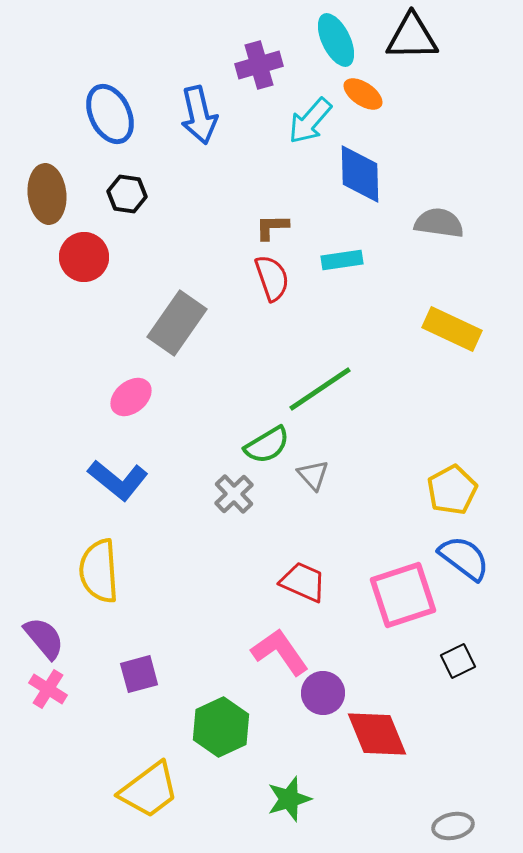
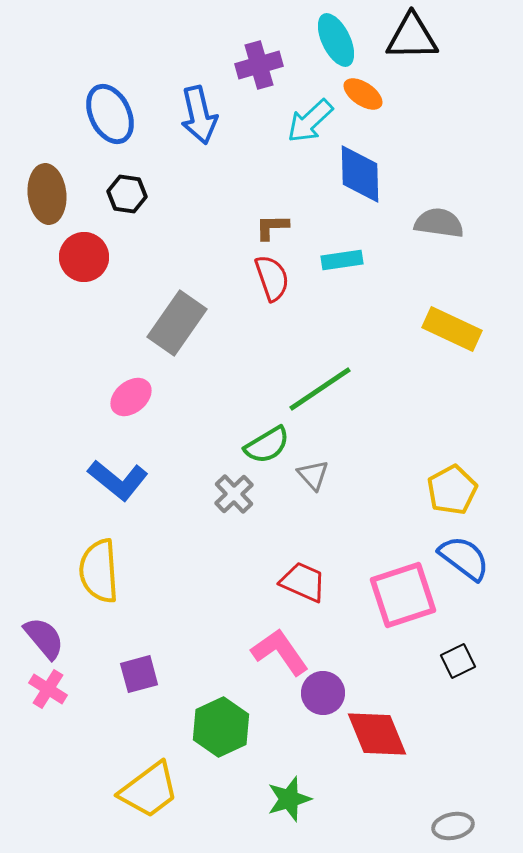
cyan arrow: rotated 6 degrees clockwise
